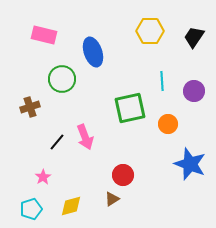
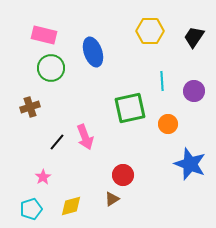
green circle: moved 11 px left, 11 px up
